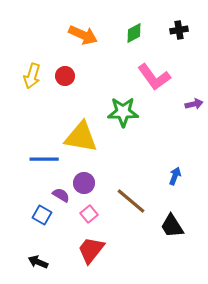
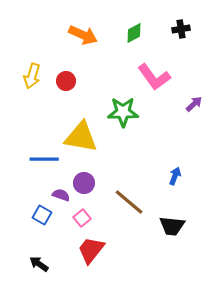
black cross: moved 2 px right, 1 px up
red circle: moved 1 px right, 5 px down
purple arrow: rotated 30 degrees counterclockwise
purple semicircle: rotated 12 degrees counterclockwise
brown line: moved 2 px left, 1 px down
pink square: moved 7 px left, 4 px down
black trapezoid: rotated 52 degrees counterclockwise
black arrow: moved 1 px right, 2 px down; rotated 12 degrees clockwise
